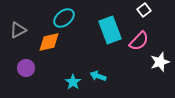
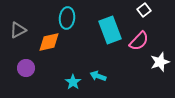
cyan ellipse: moved 3 px right; rotated 45 degrees counterclockwise
